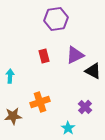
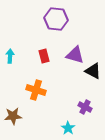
purple hexagon: rotated 15 degrees clockwise
purple triangle: rotated 42 degrees clockwise
cyan arrow: moved 20 px up
orange cross: moved 4 px left, 12 px up; rotated 36 degrees clockwise
purple cross: rotated 16 degrees counterclockwise
